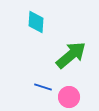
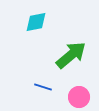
cyan diamond: rotated 75 degrees clockwise
pink circle: moved 10 px right
